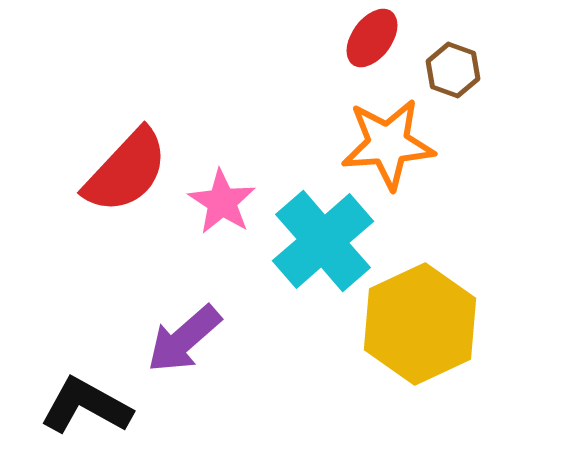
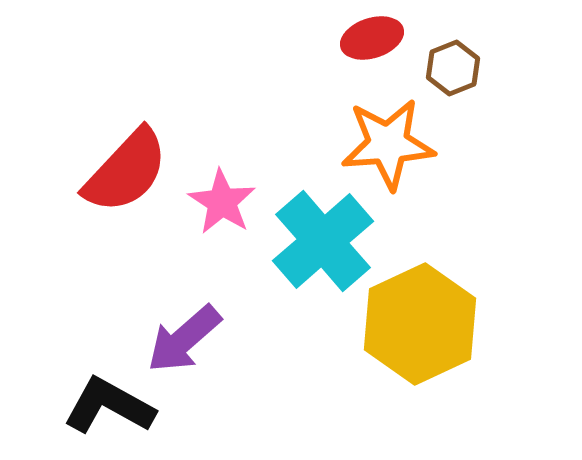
red ellipse: rotated 36 degrees clockwise
brown hexagon: moved 2 px up; rotated 18 degrees clockwise
black L-shape: moved 23 px right
